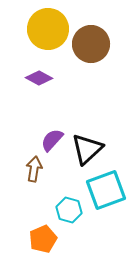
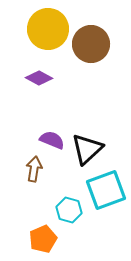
purple semicircle: rotated 70 degrees clockwise
